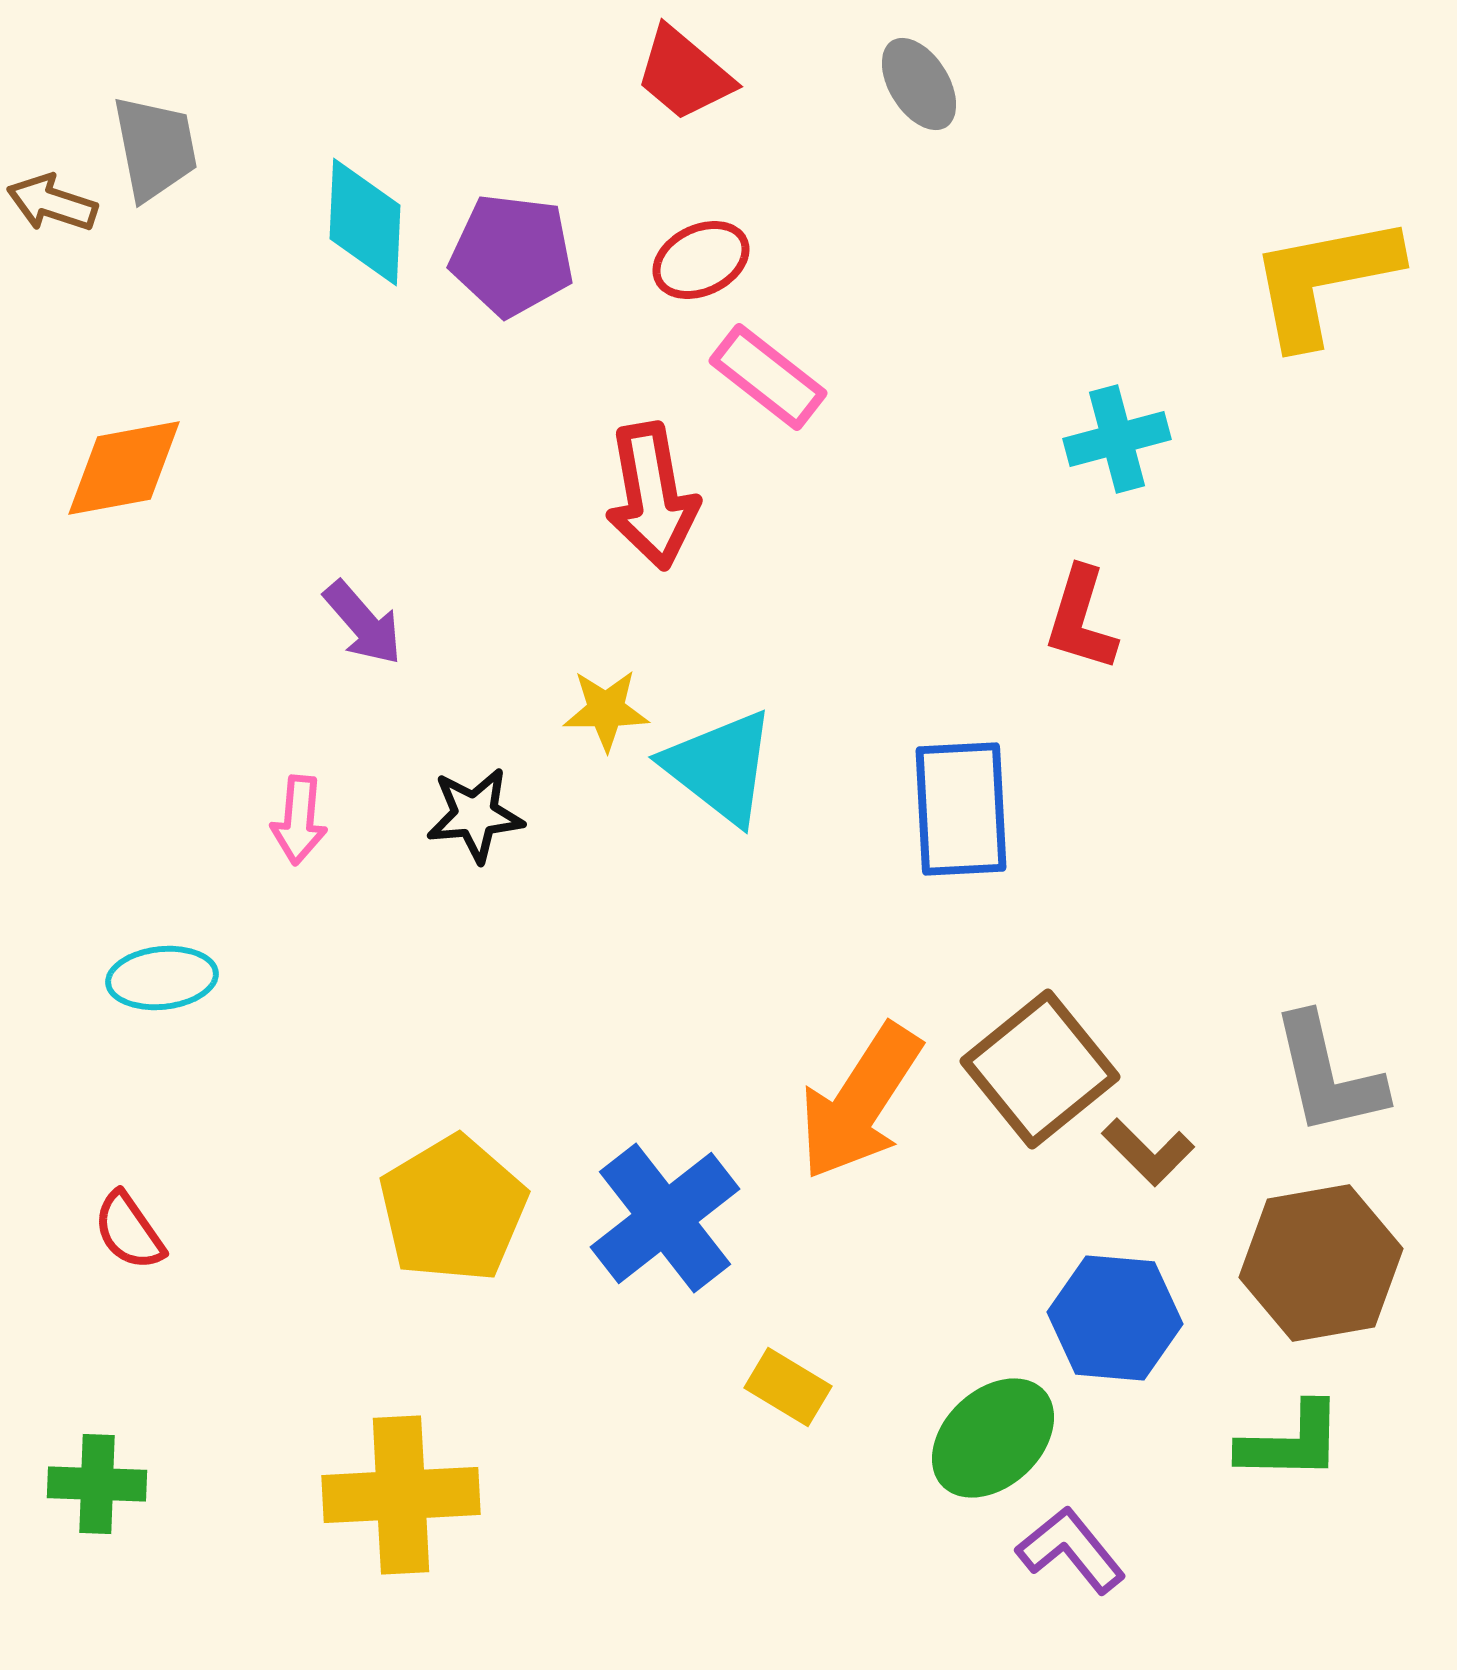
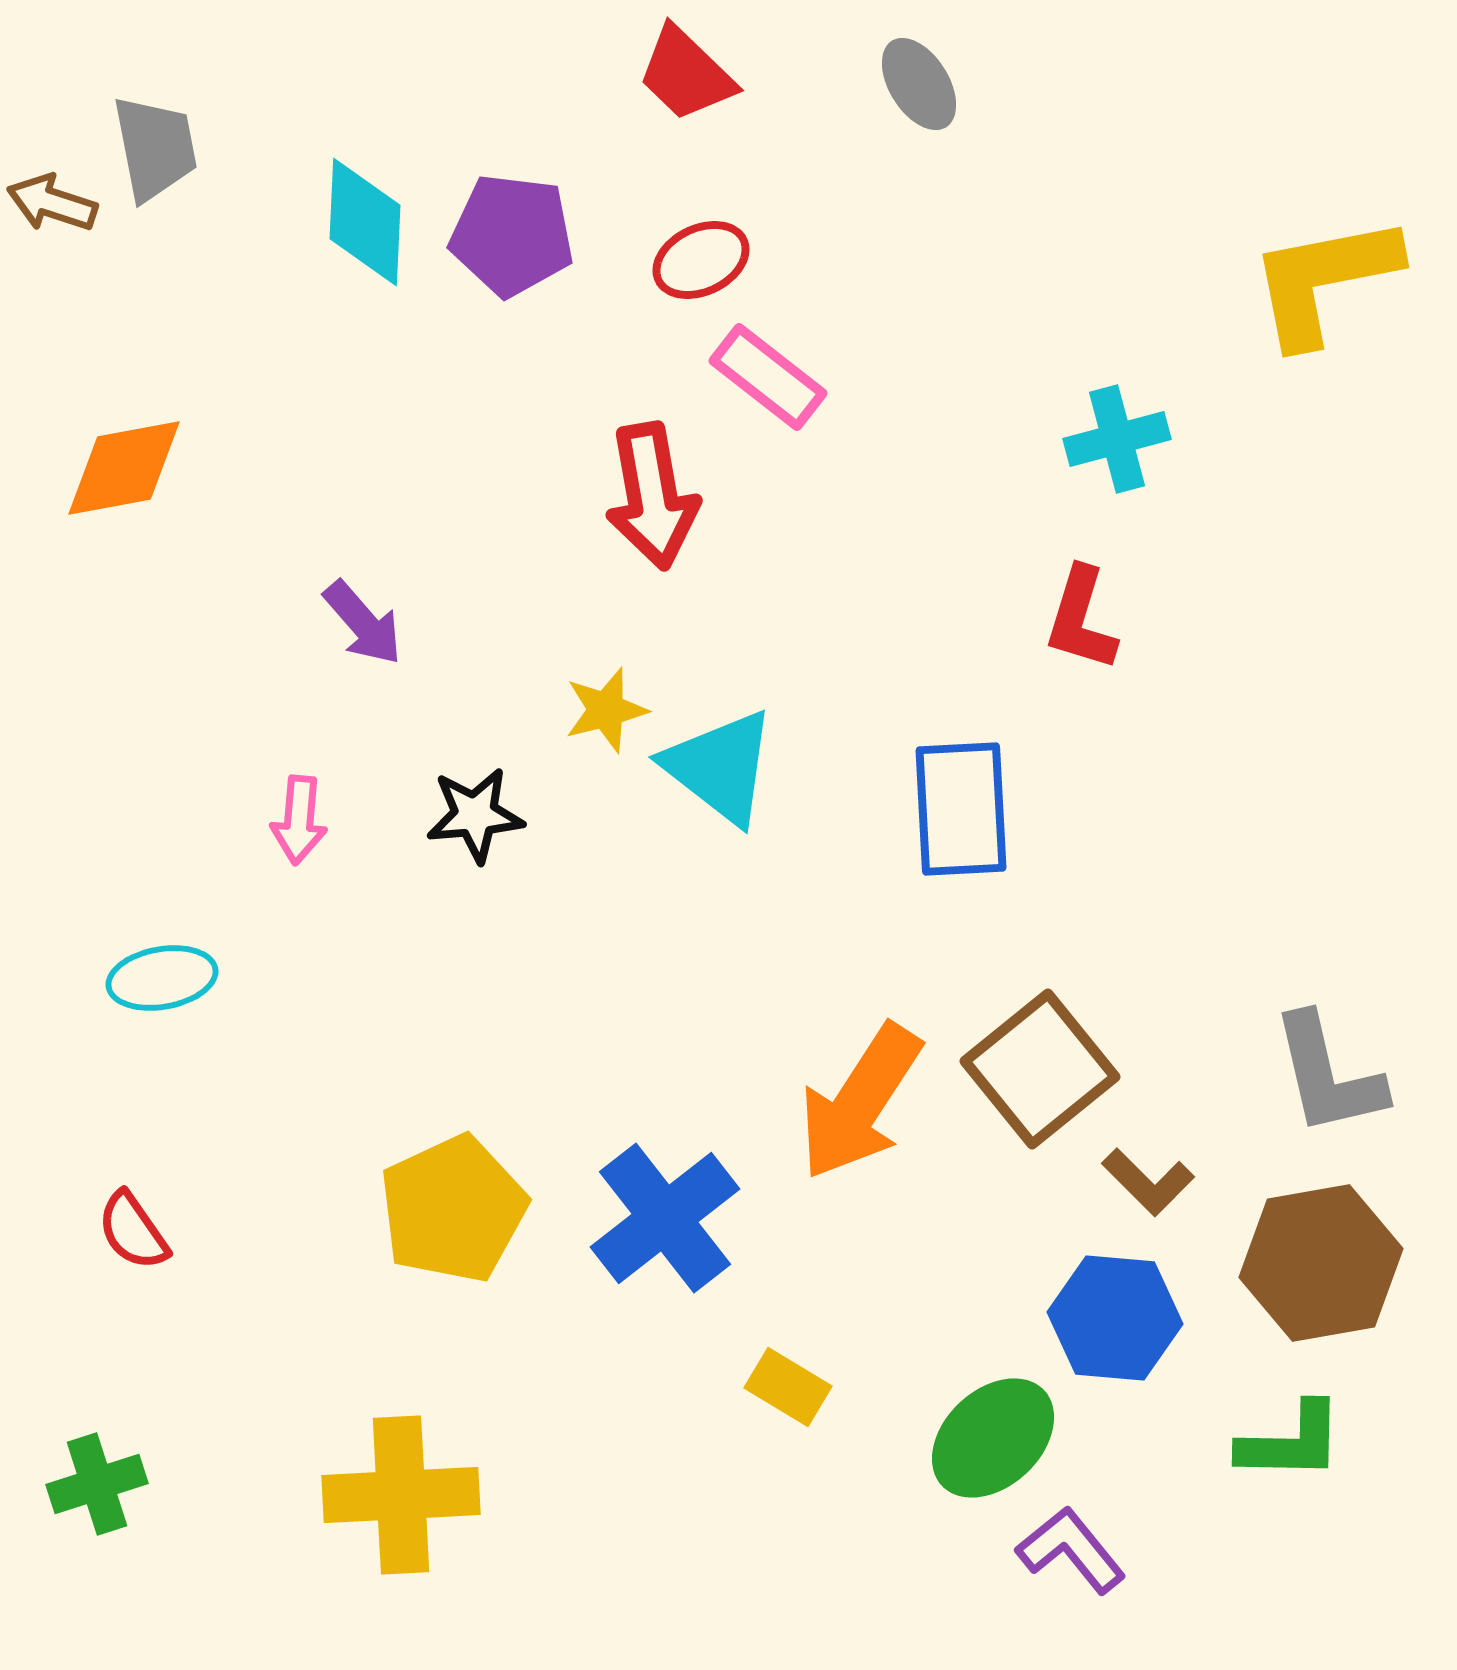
red trapezoid: moved 2 px right; rotated 4 degrees clockwise
purple pentagon: moved 20 px up
yellow star: rotated 14 degrees counterclockwise
cyan ellipse: rotated 4 degrees counterclockwise
brown L-shape: moved 30 px down
yellow pentagon: rotated 6 degrees clockwise
red semicircle: moved 4 px right
green cross: rotated 20 degrees counterclockwise
